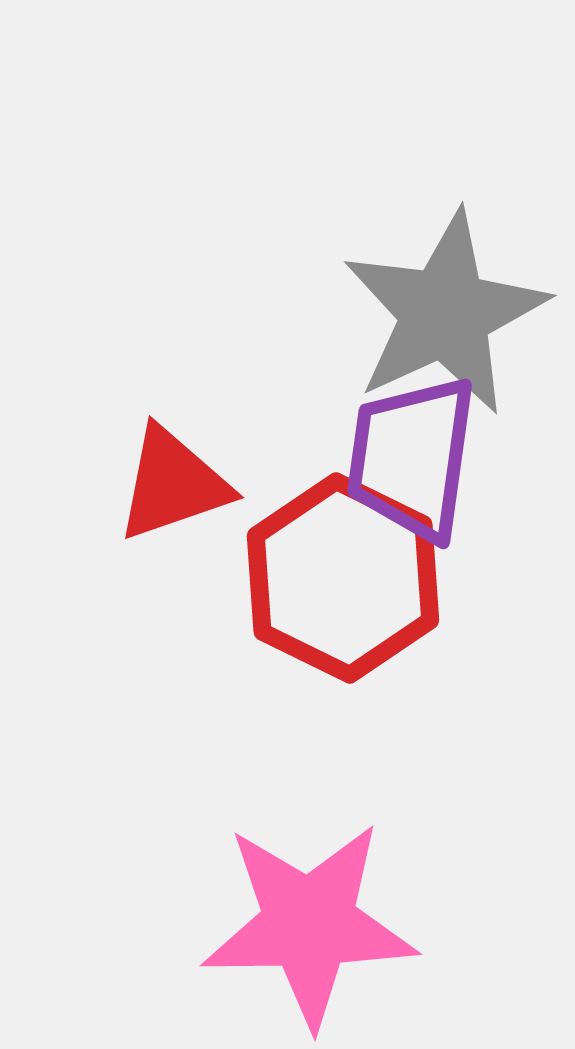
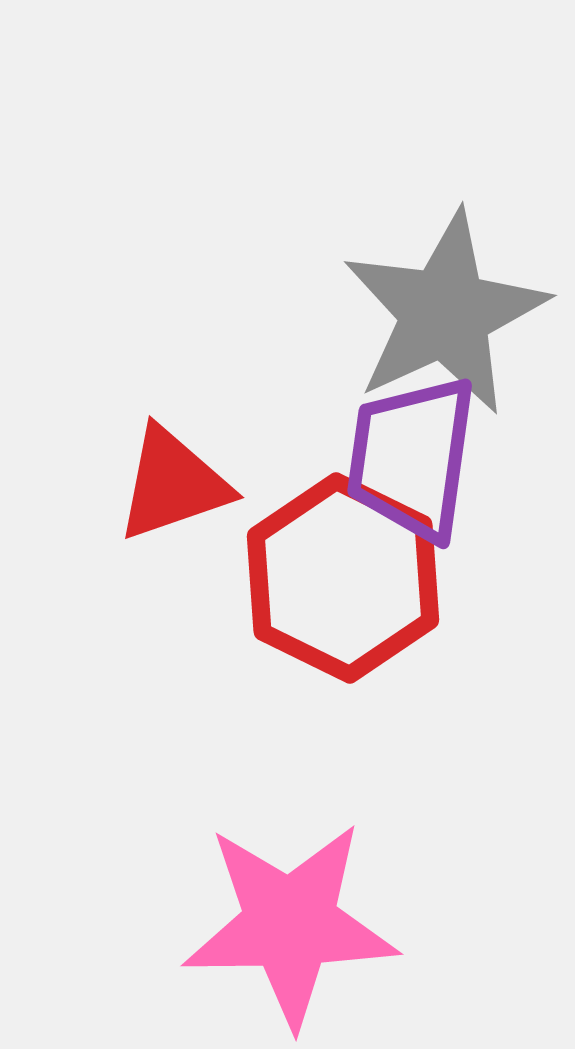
pink star: moved 19 px left
